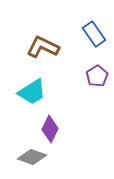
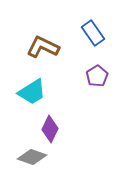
blue rectangle: moved 1 px left, 1 px up
